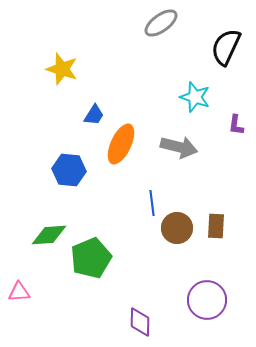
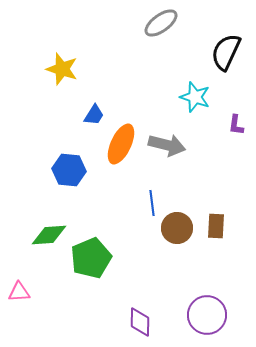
black semicircle: moved 5 px down
gray arrow: moved 12 px left, 2 px up
purple circle: moved 15 px down
